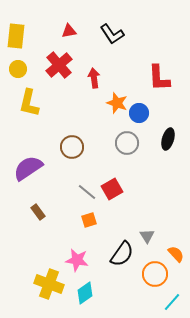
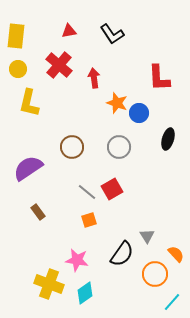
red cross: rotated 8 degrees counterclockwise
gray circle: moved 8 px left, 4 px down
